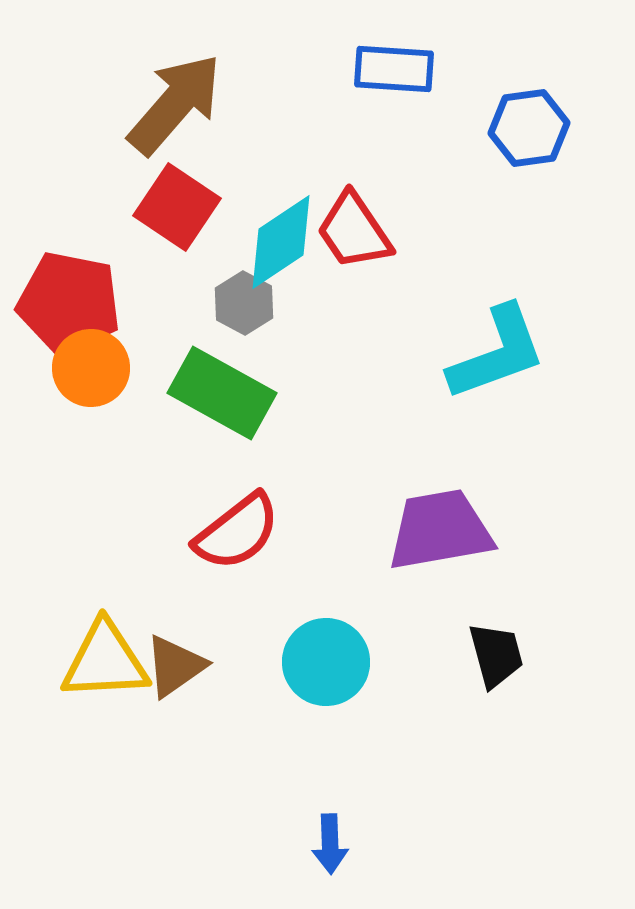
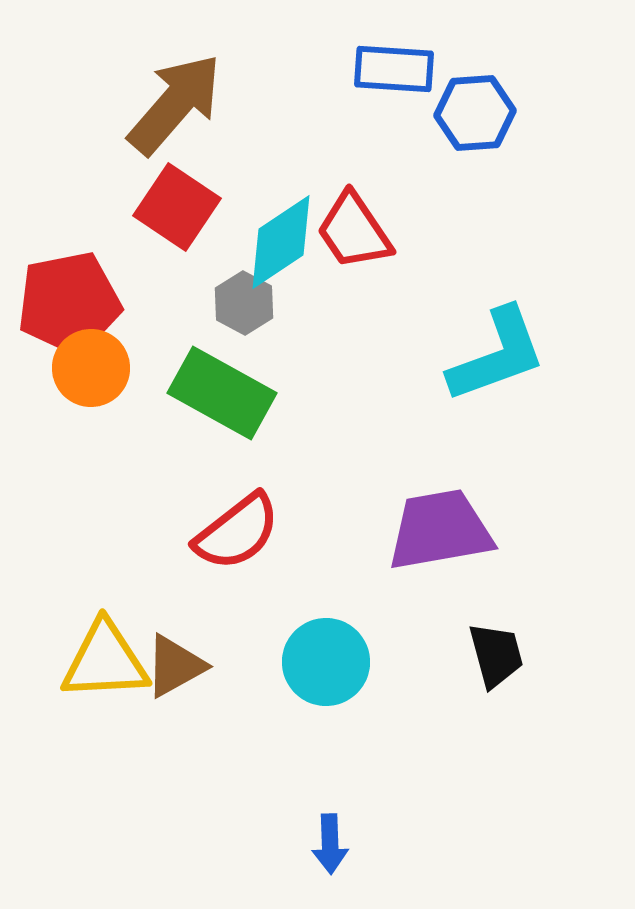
blue hexagon: moved 54 px left, 15 px up; rotated 4 degrees clockwise
red pentagon: rotated 22 degrees counterclockwise
cyan L-shape: moved 2 px down
brown triangle: rotated 6 degrees clockwise
